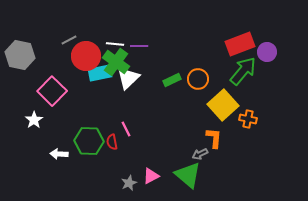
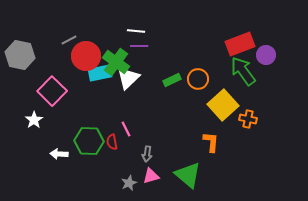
white line: moved 21 px right, 13 px up
purple circle: moved 1 px left, 3 px down
green arrow: rotated 76 degrees counterclockwise
orange L-shape: moved 3 px left, 4 px down
gray arrow: moved 53 px left; rotated 56 degrees counterclockwise
pink triangle: rotated 12 degrees clockwise
